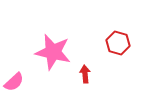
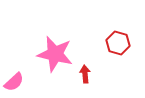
pink star: moved 2 px right, 2 px down
